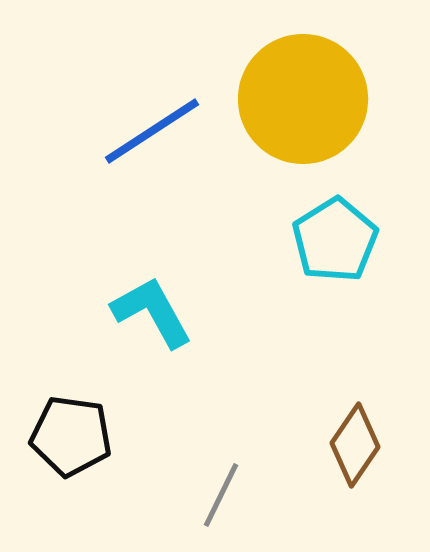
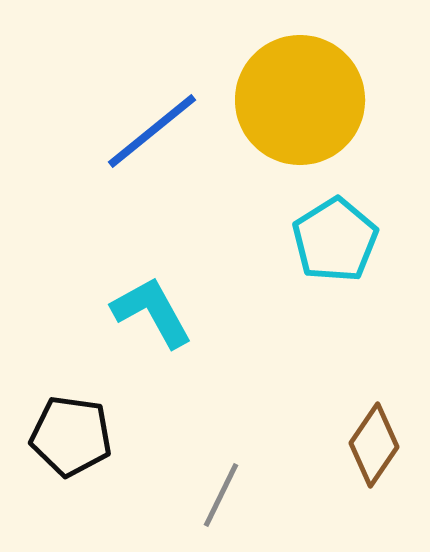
yellow circle: moved 3 px left, 1 px down
blue line: rotated 6 degrees counterclockwise
brown diamond: moved 19 px right
